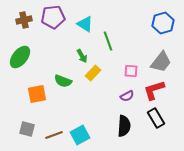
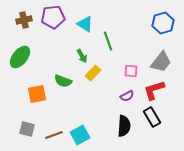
black rectangle: moved 4 px left, 1 px up
